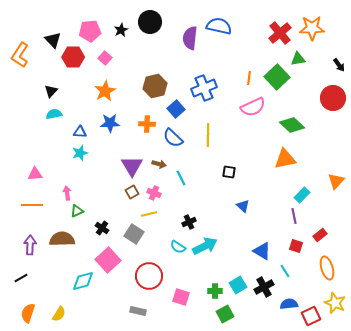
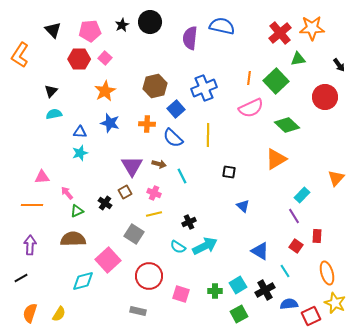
blue semicircle at (219, 26): moved 3 px right
black star at (121, 30): moved 1 px right, 5 px up
black triangle at (53, 40): moved 10 px up
red hexagon at (73, 57): moved 6 px right, 2 px down
green square at (277, 77): moved 1 px left, 4 px down
red circle at (333, 98): moved 8 px left, 1 px up
pink semicircle at (253, 107): moved 2 px left, 1 px down
blue star at (110, 123): rotated 18 degrees clockwise
green diamond at (292, 125): moved 5 px left
orange triangle at (285, 159): moved 9 px left; rotated 20 degrees counterclockwise
pink triangle at (35, 174): moved 7 px right, 3 px down
cyan line at (181, 178): moved 1 px right, 2 px up
orange triangle at (336, 181): moved 3 px up
brown square at (132, 192): moved 7 px left
pink arrow at (67, 193): rotated 32 degrees counterclockwise
yellow line at (149, 214): moved 5 px right
purple line at (294, 216): rotated 21 degrees counterclockwise
black cross at (102, 228): moved 3 px right, 25 px up
red rectangle at (320, 235): moved 3 px left, 1 px down; rotated 48 degrees counterclockwise
brown semicircle at (62, 239): moved 11 px right
red square at (296, 246): rotated 16 degrees clockwise
blue triangle at (262, 251): moved 2 px left
orange ellipse at (327, 268): moved 5 px down
black cross at (264, 287): moved 1 px right, 3 px down
pink square at (181, 297): moved 3 px up
orange semicircle at (28, 313): moved 2 px right
green square at (225, 314): moved 14 px right
